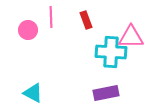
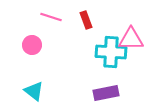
pink line: rotated 70 degrees counterclockwise
pink circle: moved 4 px right, 15 px down
pink triangle: moved 2 px down
cyan triangle: moved 1 px right, 2 px up; rotated 10 degrees clockwise
